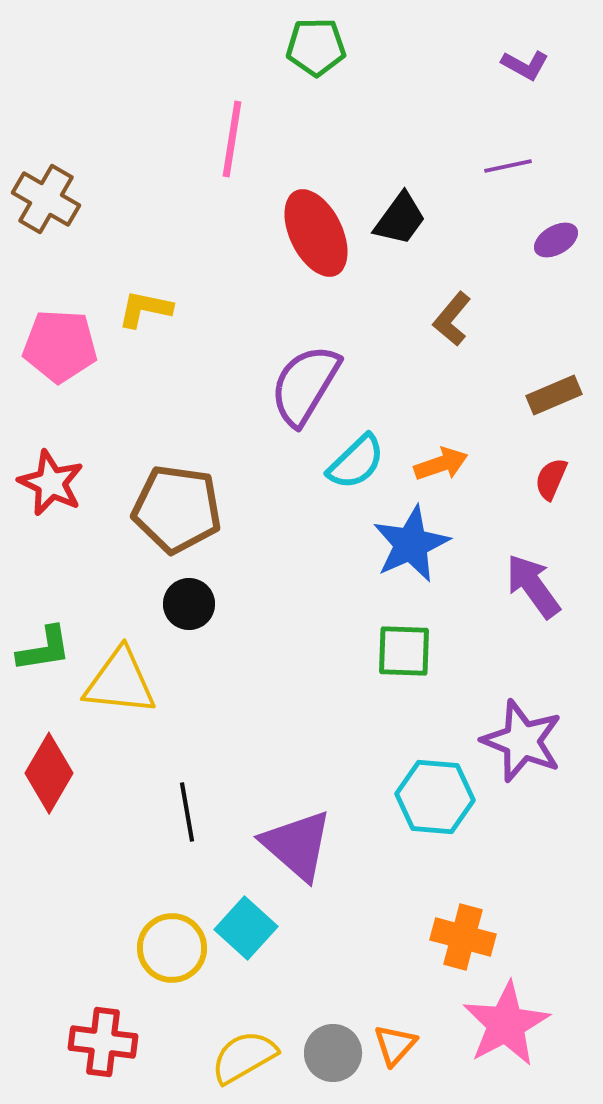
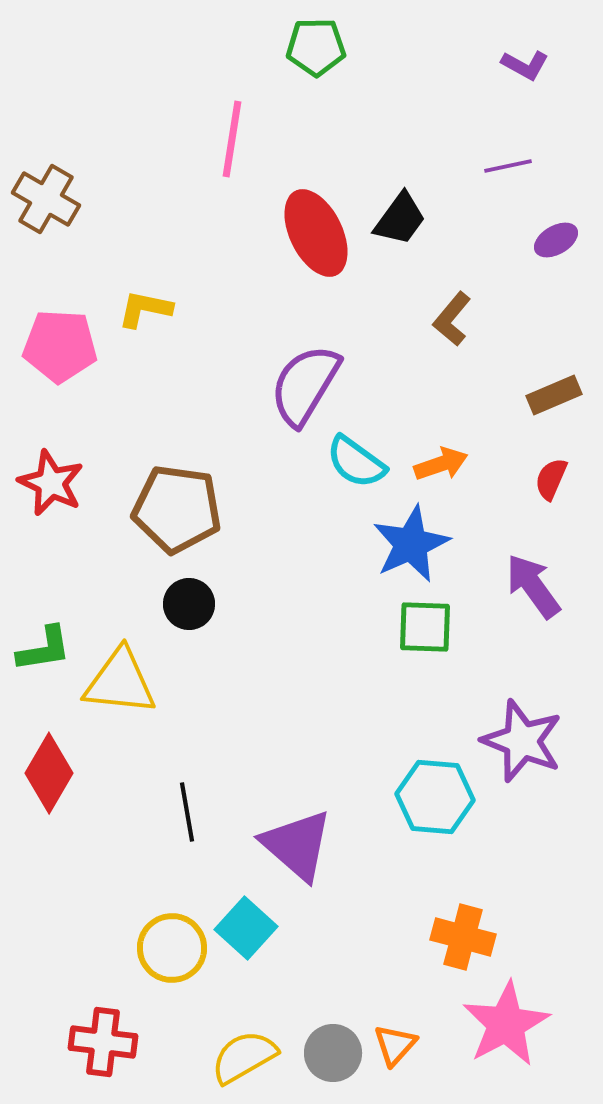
cyan semicircle: rotated 80 degrees clockwise
green square: moved 21 px right, 24 px up
